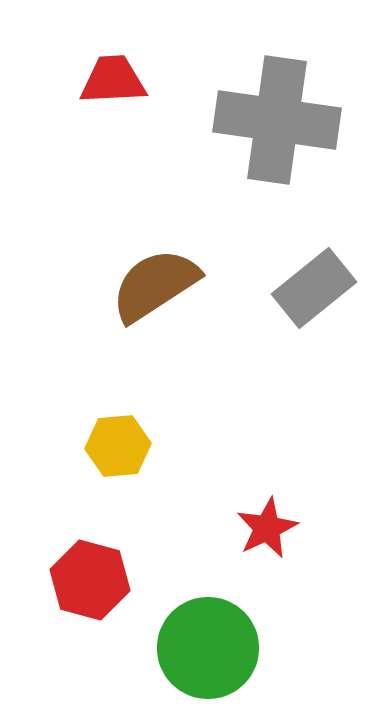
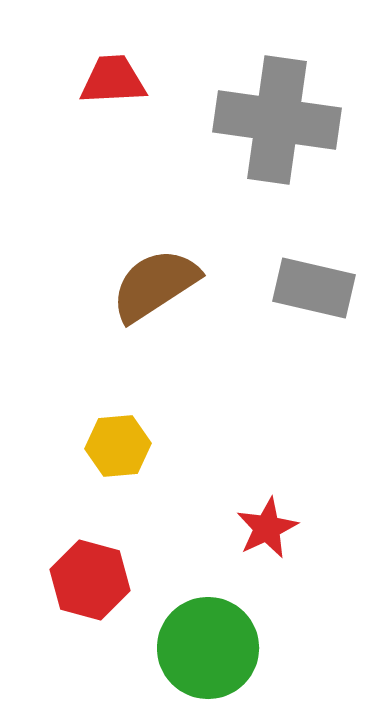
gray rectangle: rotated 52 degrees clockwise
